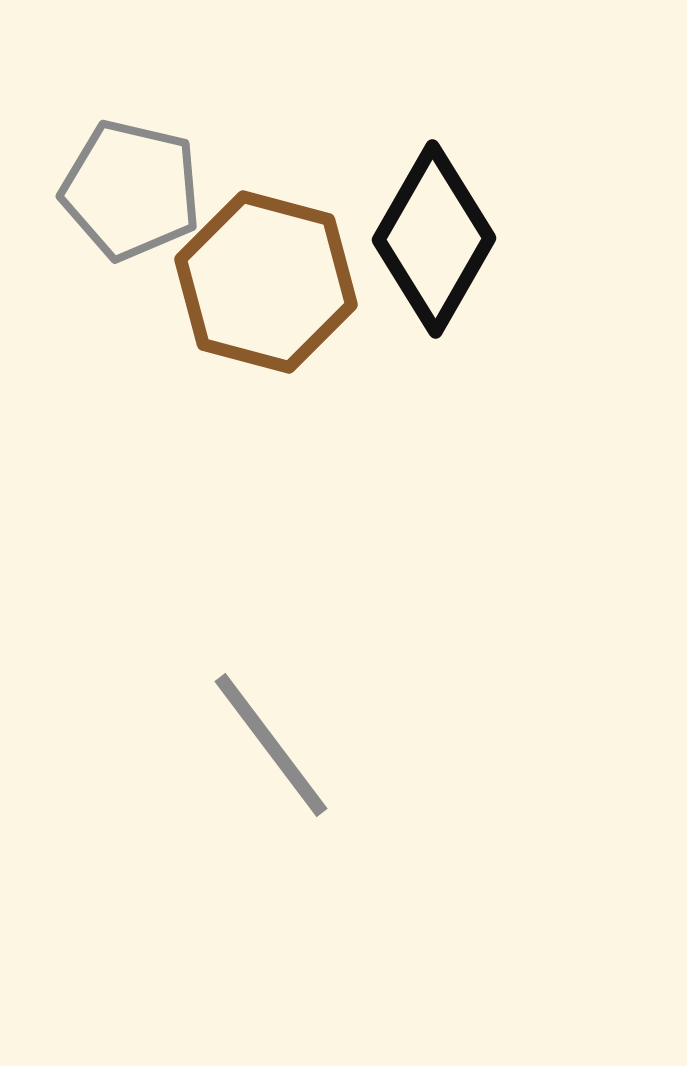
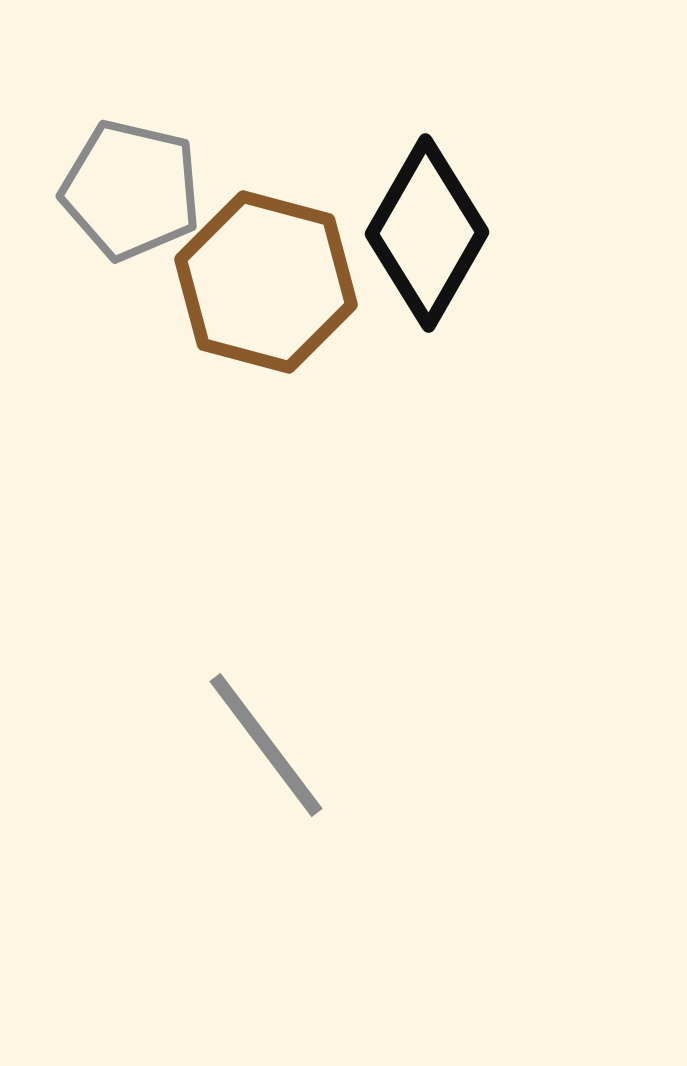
black diamond: moved 7 px left, 6 px up
gray line: moved 5 px left
